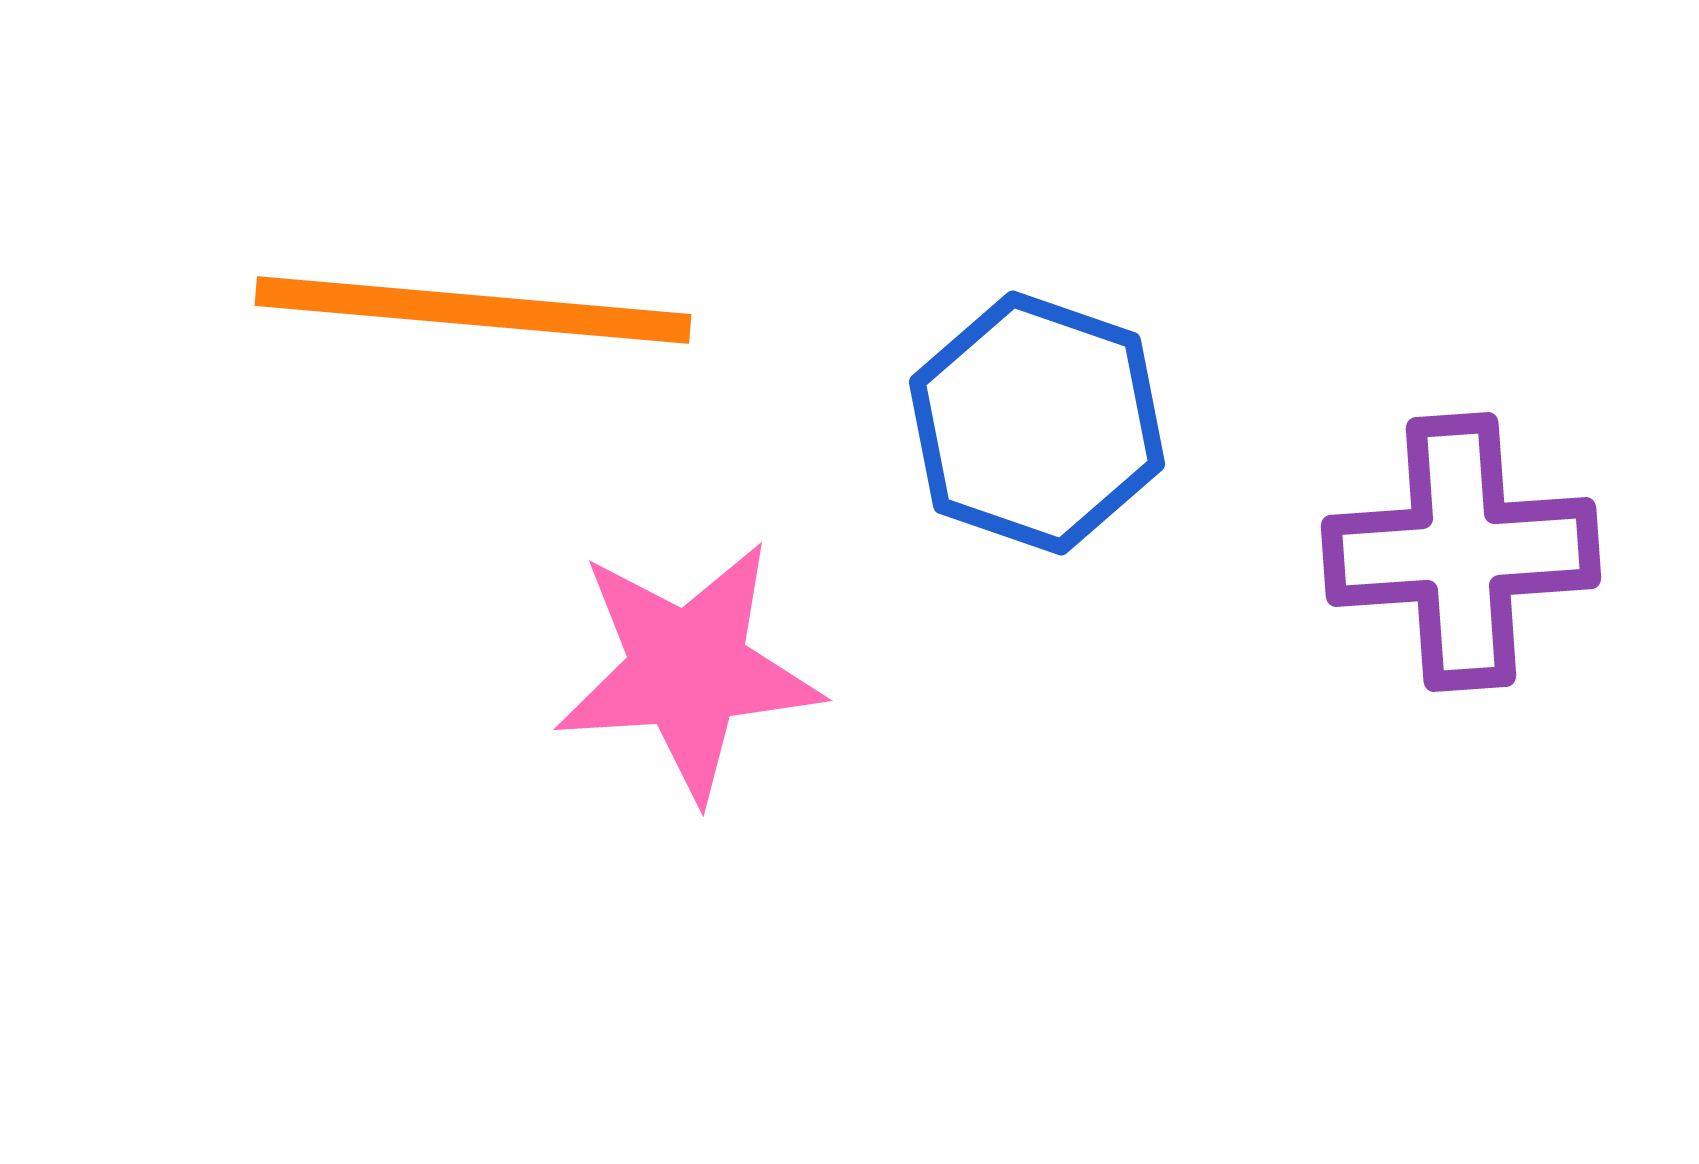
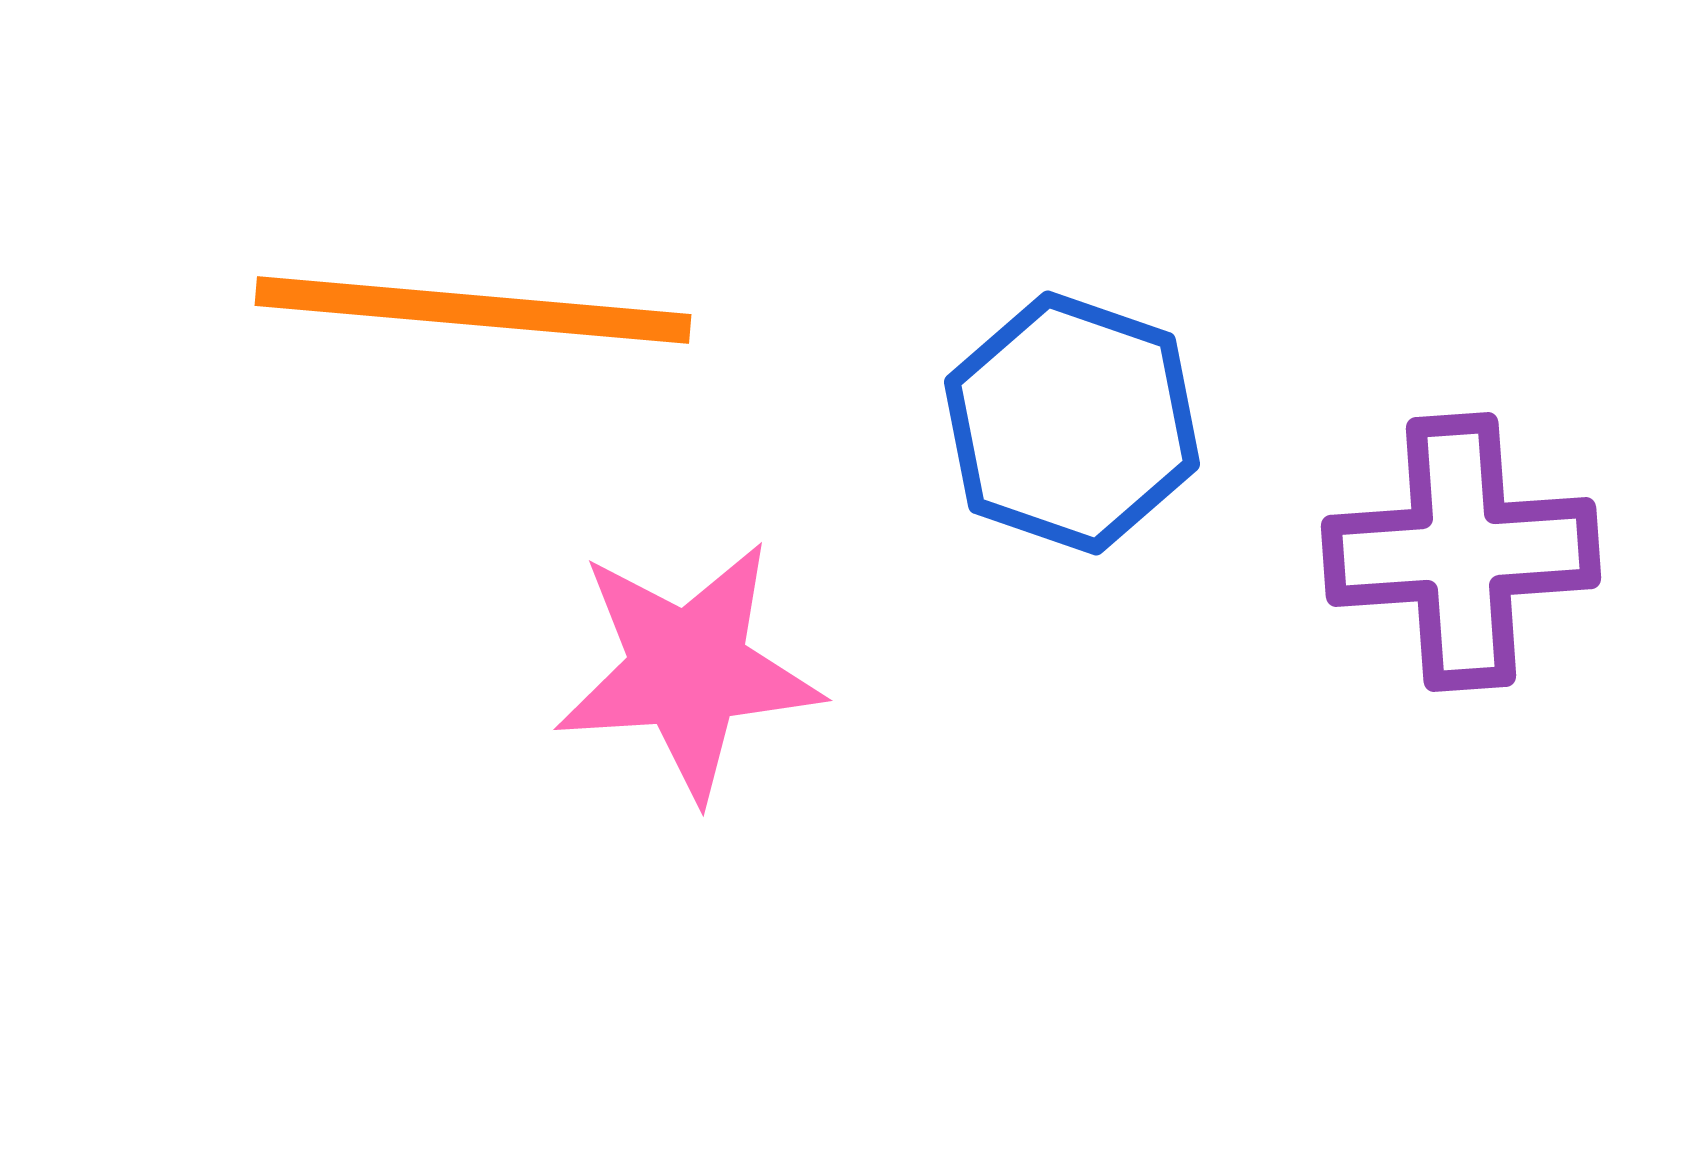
blue hexagon: moved 35 px right
